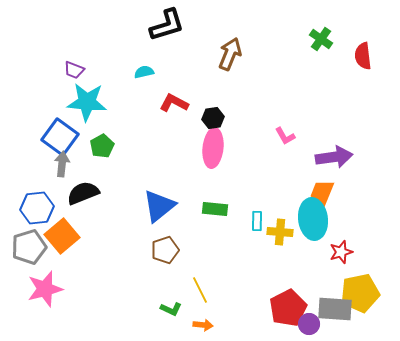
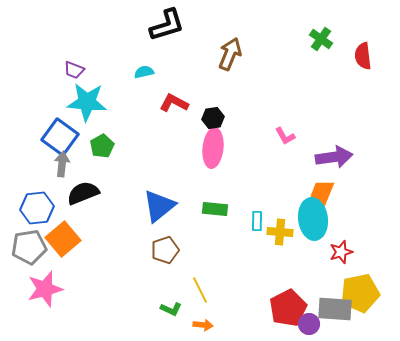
orange square: moved 1 px right, 3 px down
gray pentagon: rotated 8 degrees clockwise
